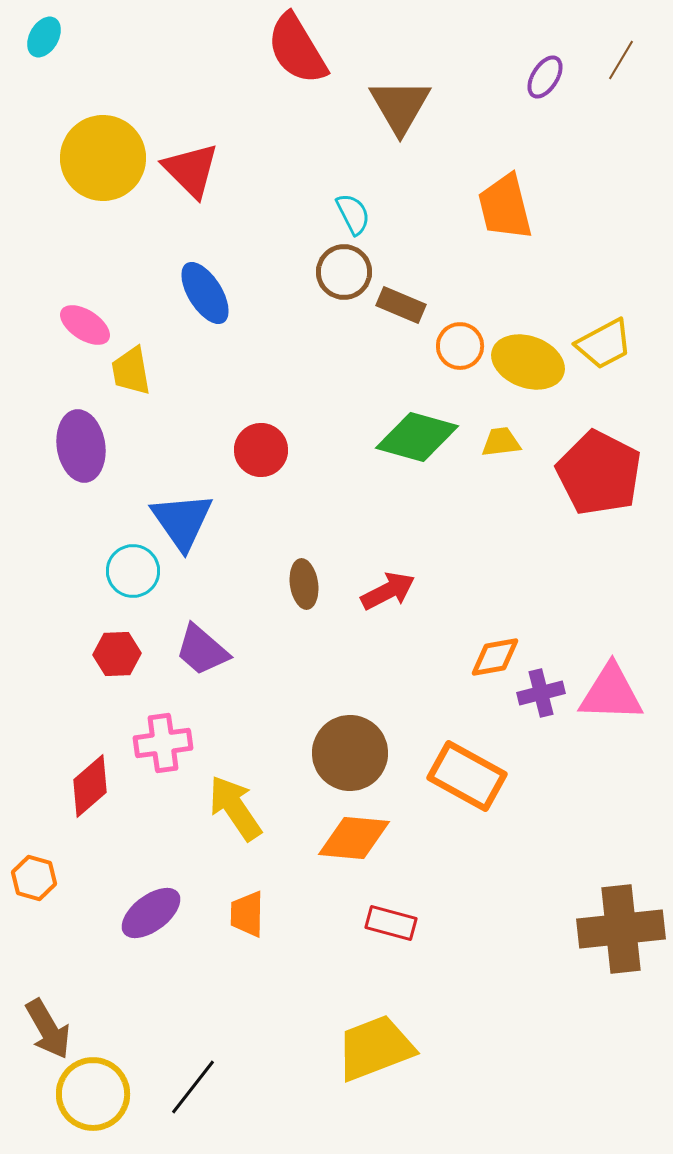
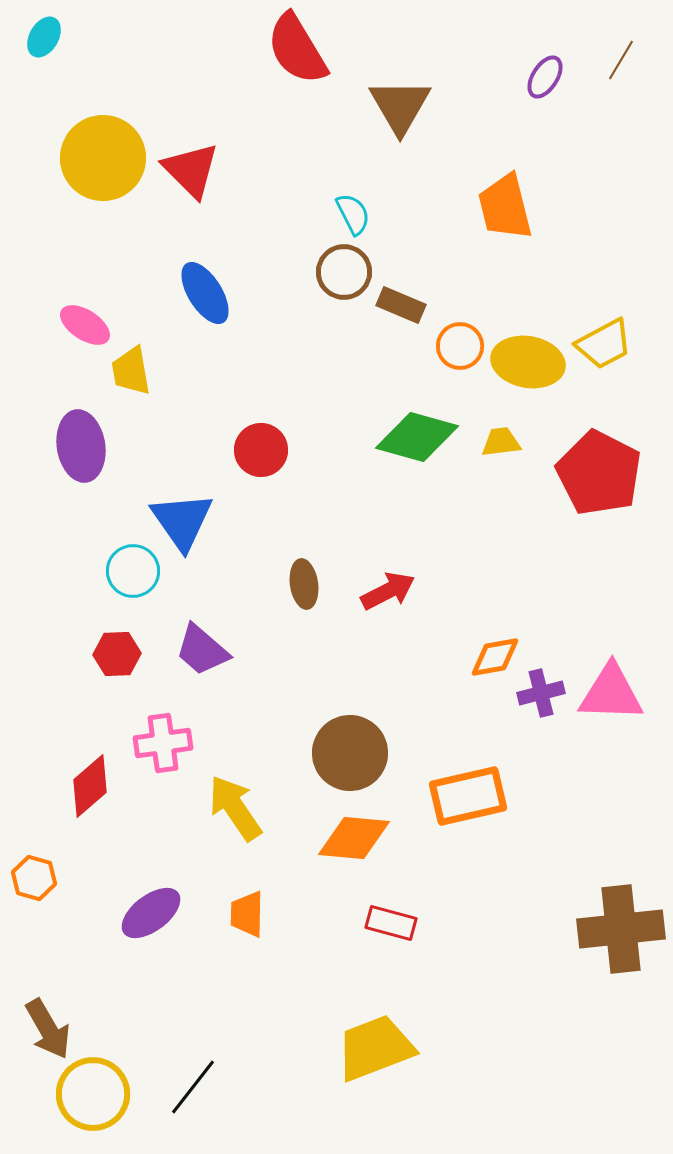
yellow ellipse at (528, 362): rotated 10 degrees counterclockwise
orange rectangle at (467, 776): moved 1 px right, 20 px down; rotated 42 degrees counterclockwise
